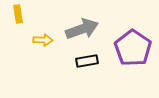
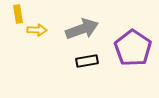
yellow arrow: moved 6 px left, 10 px up
